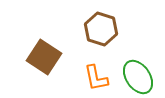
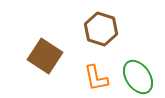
brown square: moved 1 px right, 1 px up
